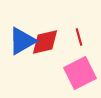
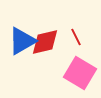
red line: moved 3 px left; rotated 12 degrees counterclockwise
pink square: rotated 32 degrees counterclockwise
